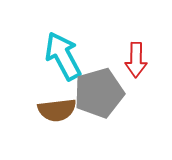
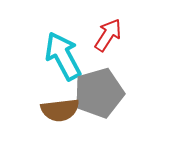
red arrow: moved 28 px left, 25 px up; rotated 148 degrees counterclockwise
brown semicircle: moved 3 px right
